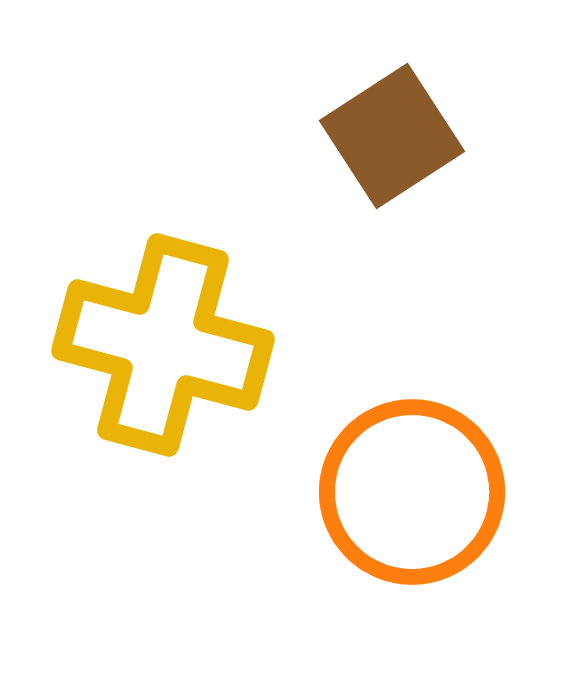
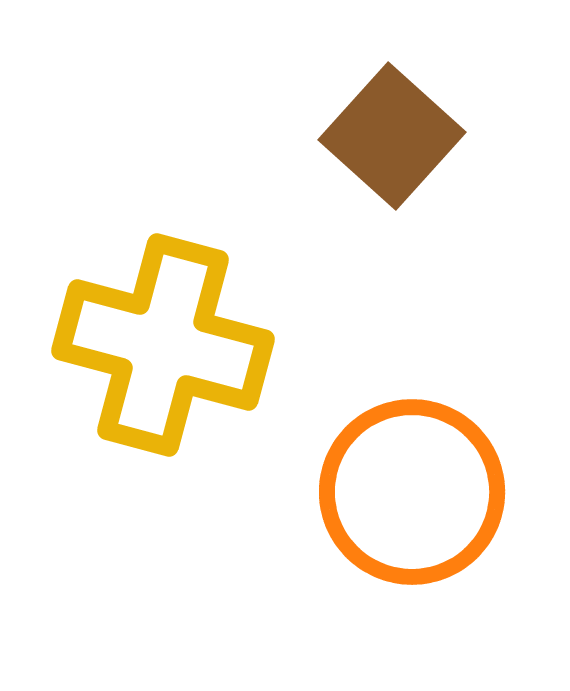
brown square: rotated 15 degrees counterclockwise
